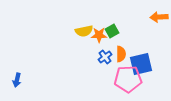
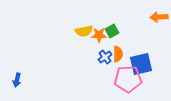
orange semicircle: moved 3 px left
